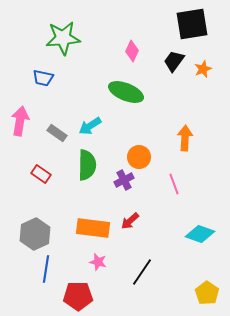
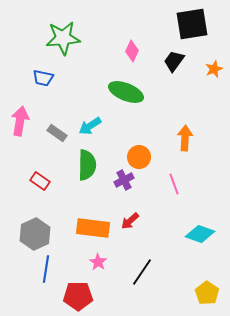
orange star: moved 11 px right
red rectangle: moved 1 px left, 7 px down
pink star: rotated 18 degrees clockwise
